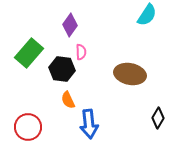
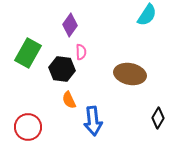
green rectangle: moved 1 px left; rotated 12 degrees counterclockwise
orange semicircle: moved 1 px right
blue arrow: moved 4 px right, 3 px up
